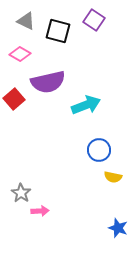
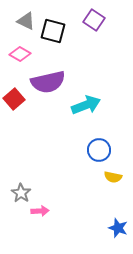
black square: moved 5 px left
